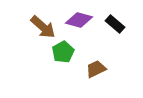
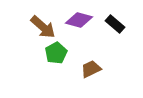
green pentagon: moved 7 px left, 1 px down
brown trapezoid: moved 5 px left
